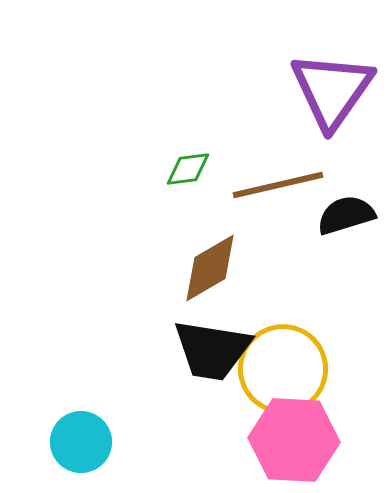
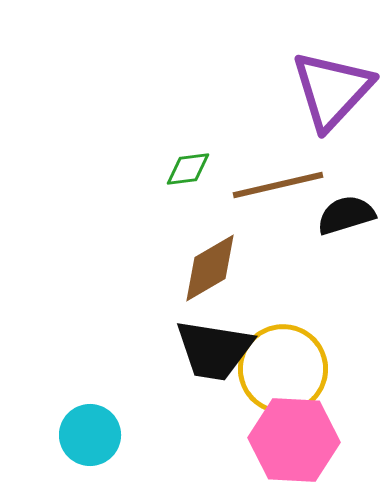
purple triangle: rotated 8 degrees clockwise
black trapezoid: moved 2 px right
cyan circle: moved 9 px right, 7 px up
